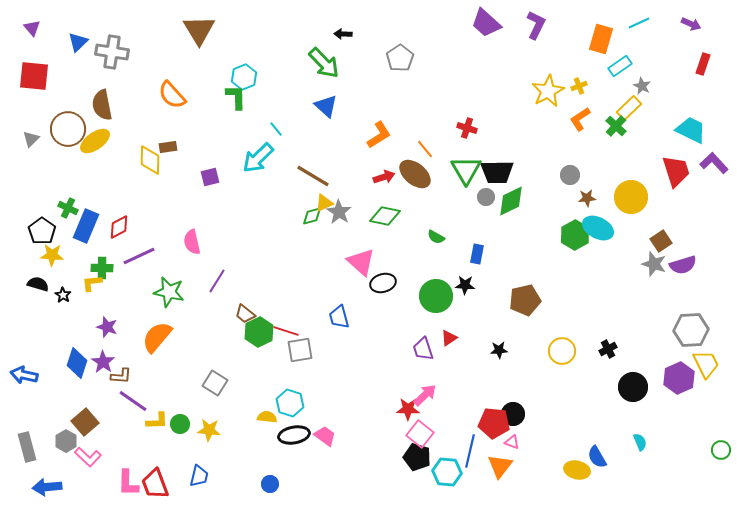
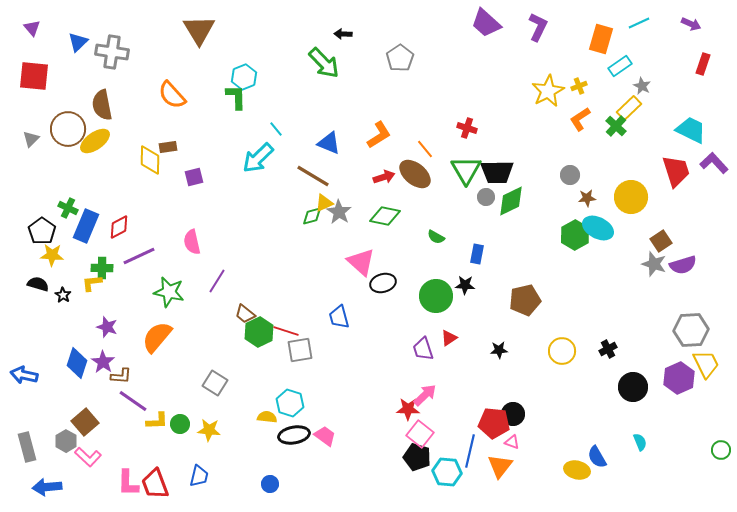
purple L-shape at (536, 25): moved 2 px right, 2 px down
blue triangle at (326, 106): moved 3 px right, 37 px down; rotated 20 degrees counterclockwise
purple square at (210, 177): moved 16 px left
